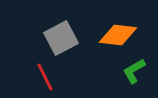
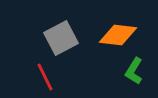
green L-shape: rotated 28 degrees counterclockwise
